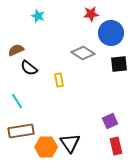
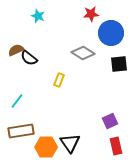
black semicircle: moved 10 px up
yellow rectangle: rotated 32 degrees clockwise
cyan line: rotated 70 degrees clockwise
